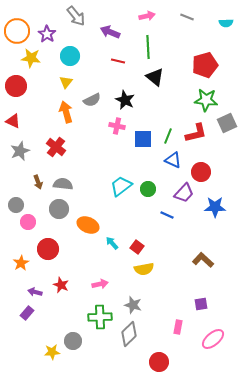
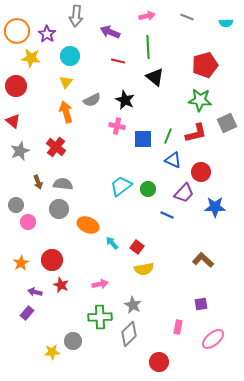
gray arrow at (76, 16): rotated 45 degrees clockwise
green star at (206, 100): moved 6 px left
red triangle at (13, 121): rotated 14 degrees clockwise
red circle at (48, 249): moved 4 px right, 11 px down
gray star at (133, 305): rotated 12 degrees clockwise
